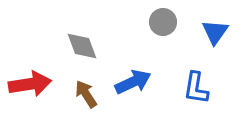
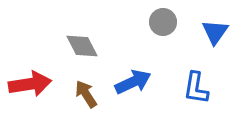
gray diamond: rotated 8 degrees counterclockwise
